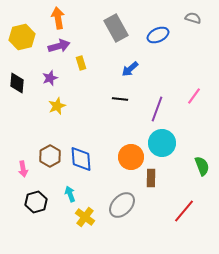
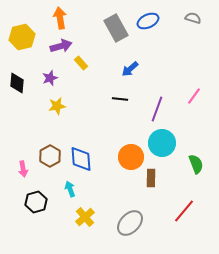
orange arrow: moved 2 px right
blue ellipse: moved 10 px left, 14 px up
purple arrow: moved 2 px right
yellow rectangle: rotated 24 degrees counterclockwise
yellow star: rotated 12 degrees clockwise
green semicircle: moved 6 px left, 2 px up
cyan arrow: moved 5 px up
gray ellipse: moved 8 px right, 18 px down
yellow cross: rotated 12 degrees clockwise
